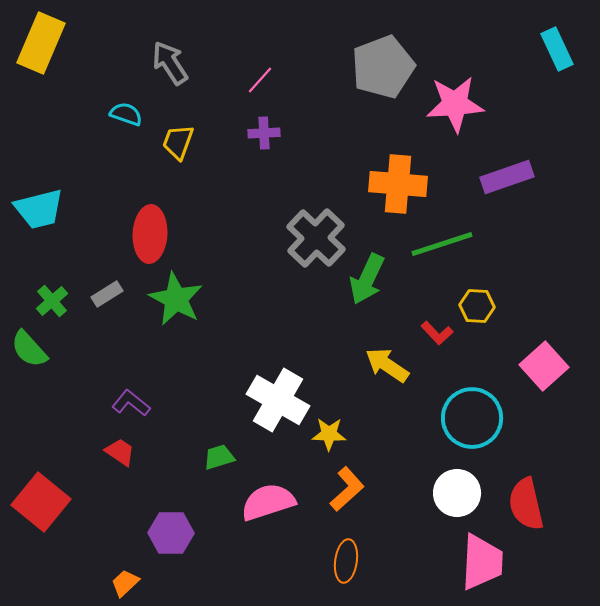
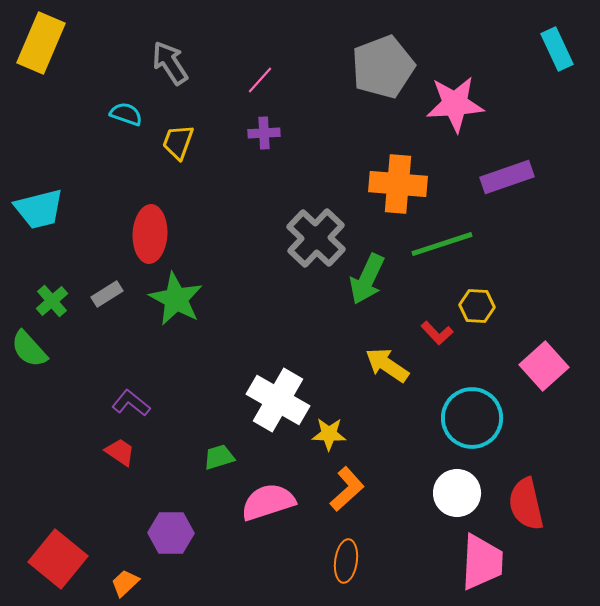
red square: moved 17 px right, 57 px down
